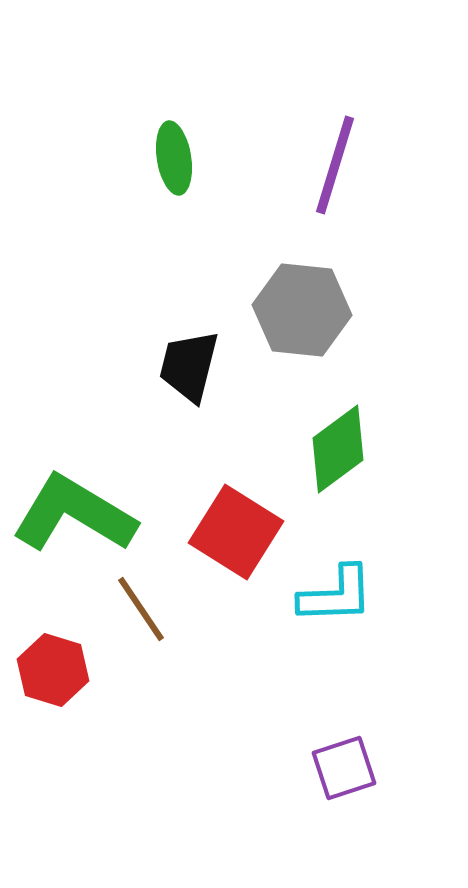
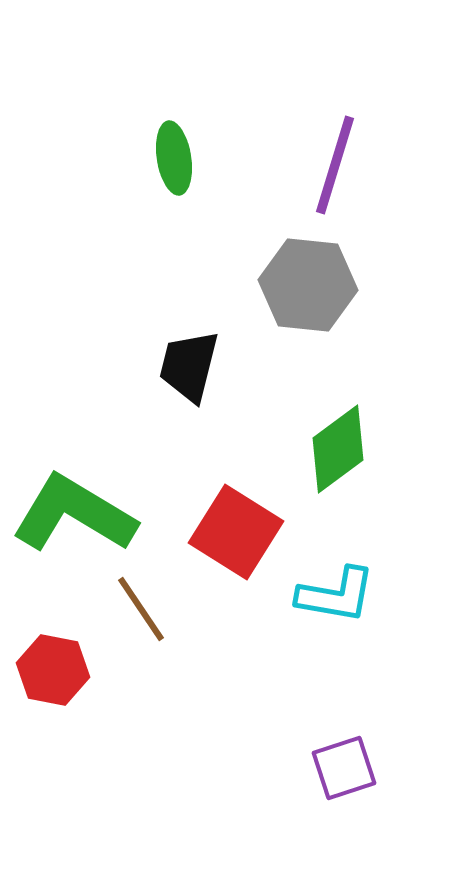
gray hexagon: moved 6 px right, 25 px up
cyan L-shape: rotated 12 degrees clockwise
red hexagon: rotated 6 degrees counterclockwise
